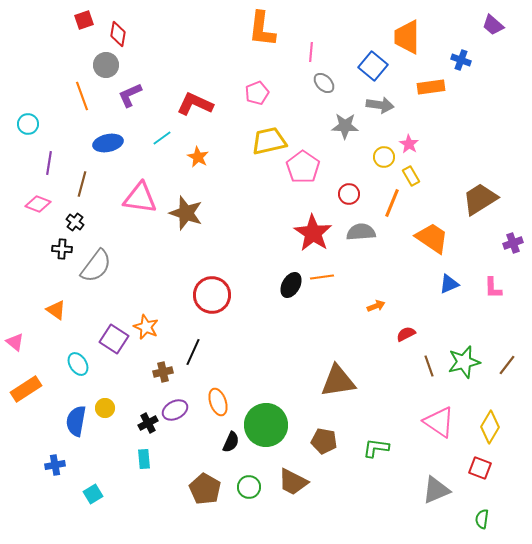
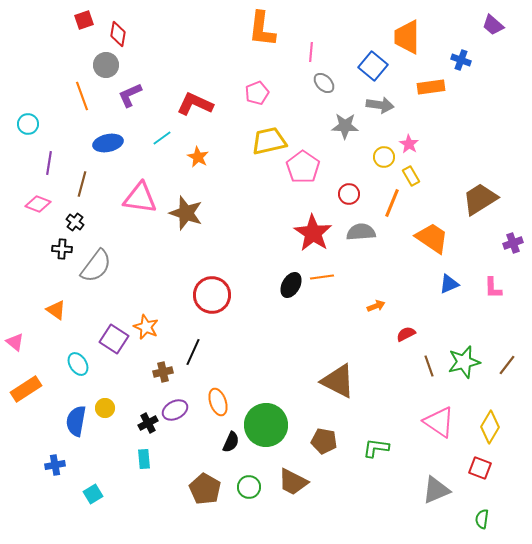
brown triangle at (338, 381): rotated 36 degrees clockwise
